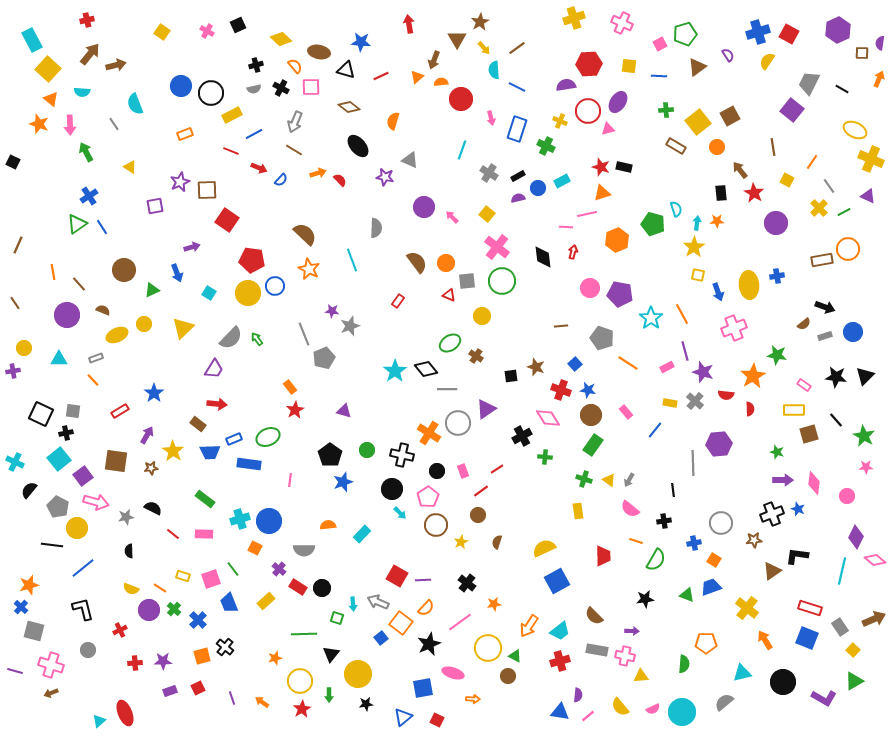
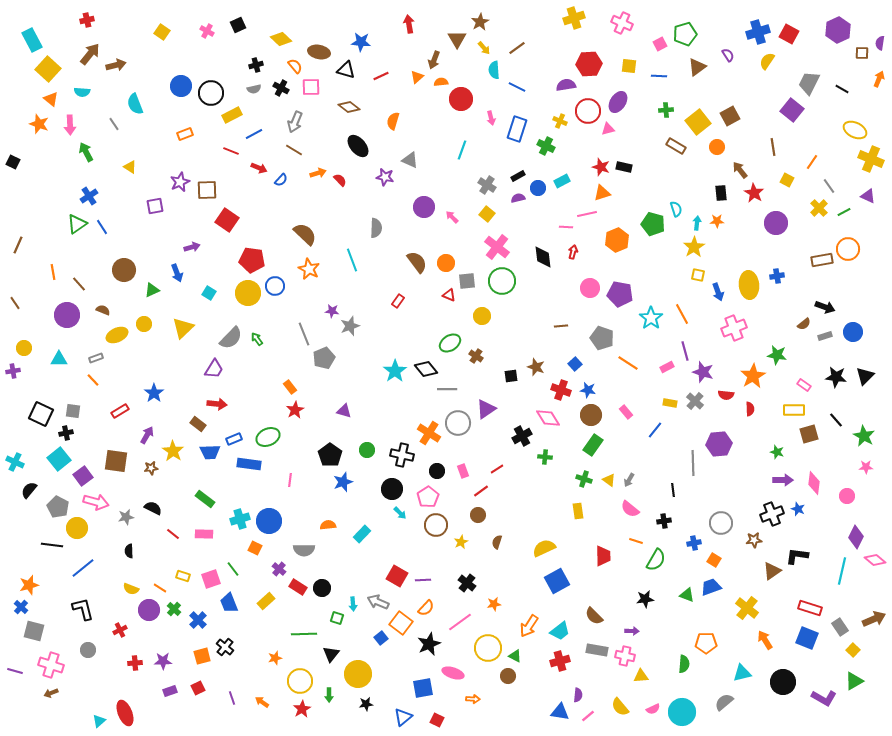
gray cross at (489, 173): moved 2 px left, 12 px down
